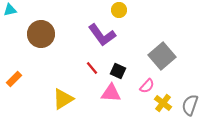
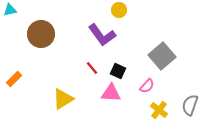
yellow cross: moved 4 px left, 7 px down
